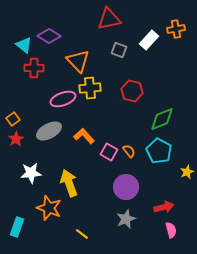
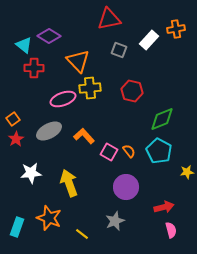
yellow star: rotated 16 degrees clockwise
orange star: moved 10 px down
gray star: moved 11 px left, 2 px down
